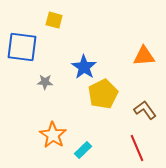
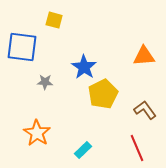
orange star: moved 16 px left, 2 px up
